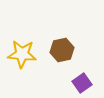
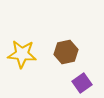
brown hexagon: moved 4 px right, 2 px down
